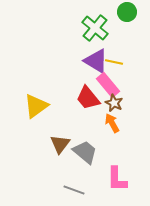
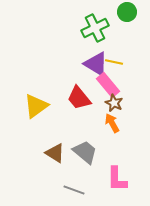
green cross: rotated 24 degrees clockwise
purple triangle: moved 3 px down
red trapezoid: moved 9 px left
brown triangle: moved 5 px left, 9 px down; rotated 35 degrees counterclockwise
